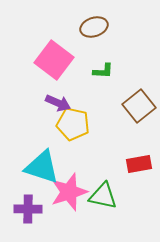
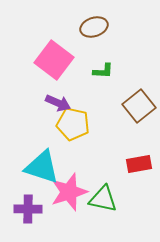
green triangle: moved 3 px down
